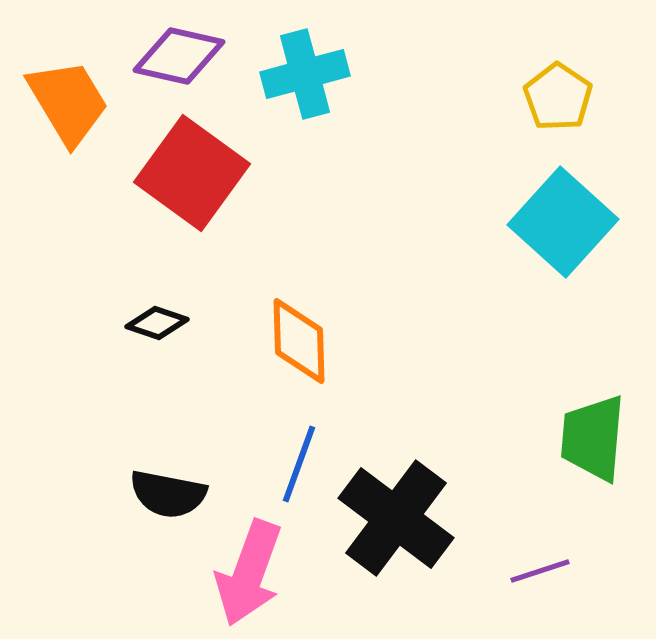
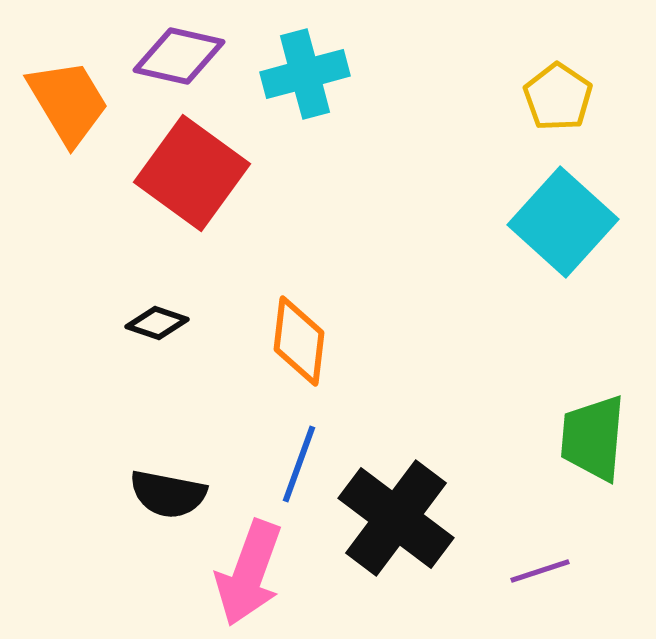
orange diamond: rotated 8 degrees clockwise
